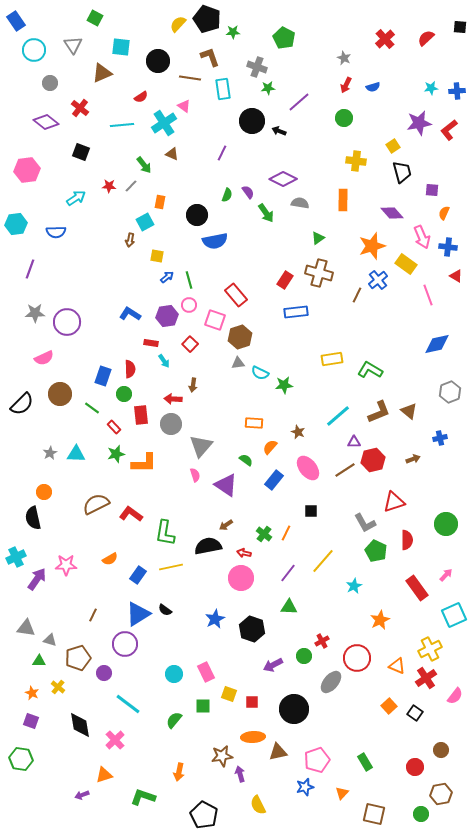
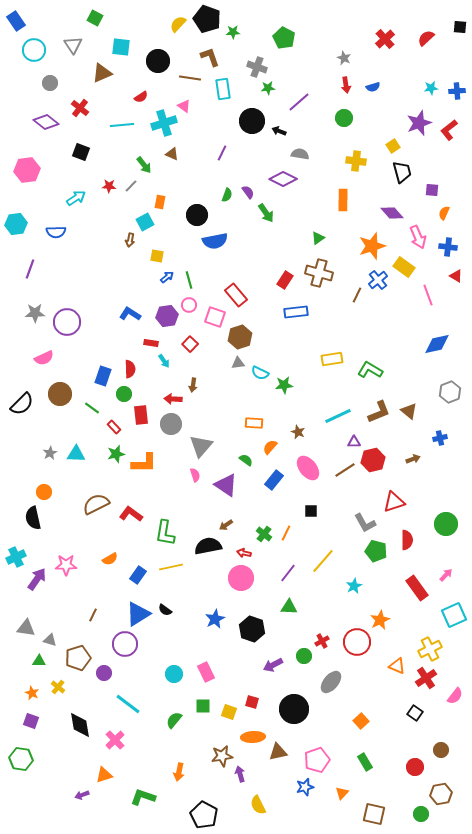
red arrow at (346, 85): rotated 35 degrees counterclockwise
cyan cross at (164, 123): rotated 15 degrees clockwise
purple star at (419, 123): rotated 10 degrees counterclockwise
gray semicircle at (300, 203): moved 49 px up
pink arrow at (422, 237): moved 4 px left
yellow rectangle at (406, 264): moved 2 px left, 3 px down
pink square at (215, 320): moved 3 px up
cyan line at (338, 416): rotated 16 degrees clockwise
green pentagon at (376, 551): rotated 10 degrees counterclockwise
red circle at (357, 658): moved 16 px up
yellow square at (229, 694): moved 18 px down
red square at (252, 702): rotated 16 degrees clockwise
orange square at (389, 706): moved 28 px left, 15 px down
